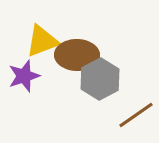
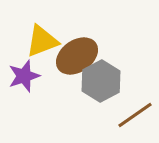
brown ellipse: moved 1 px down; rotated 36 degrees counterclockwise
gray hexagon: moved 1 px right, 2 px down
brown line: moved 1 px left
